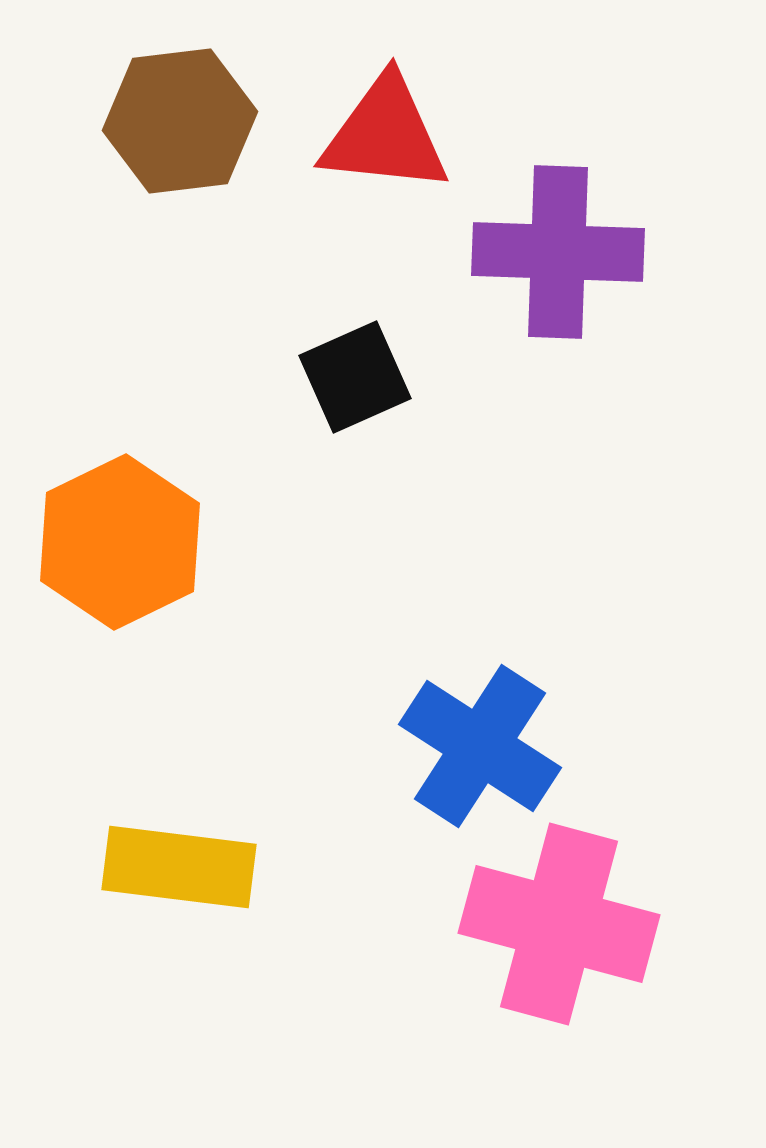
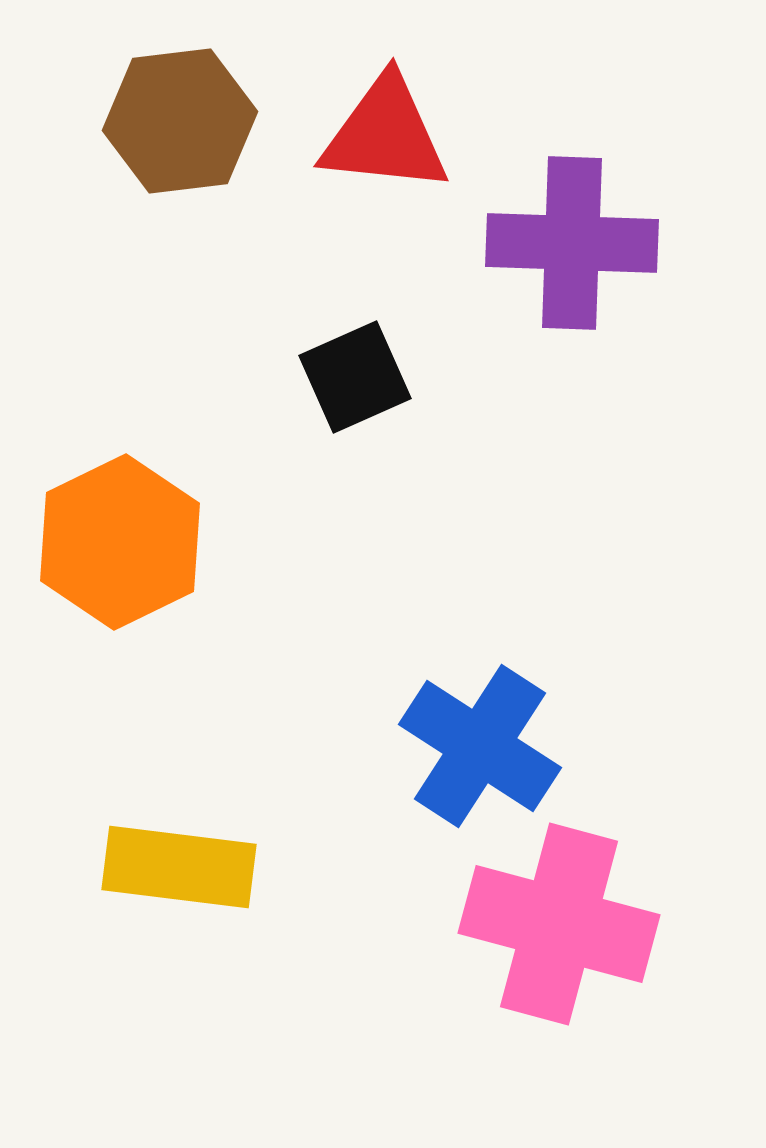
purple cross: moved 14 px right, 9 px up
